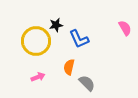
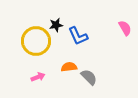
blue L-shape: moved 1 px left, 3 px up
orange semicircle: rotated 70 degrees clockwise
gray semicircle: moved 2 px right, 6 px up
